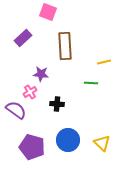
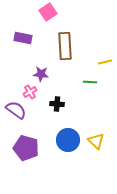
pink square: rotated 36 degrees clockwise
purple rectangle: rotated 54 degrees clockwise
yellow line: moved 1 px right
green line: moved 1 px left, 1 px up
yellow triangle: moved 6 px left, 2 px up
purple pentagon: moved 6 px left, 1 px down
